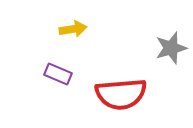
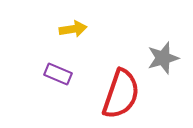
gray star: moved 8 px left, 10 px down
red semicircle: rotated 66 degrees counterclockwise
